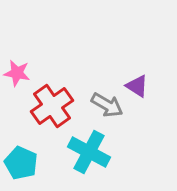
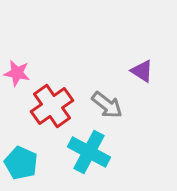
purple triangle: moved 5 px right, 15 px up
gray arrow: rotated 8 degrees clockwise
